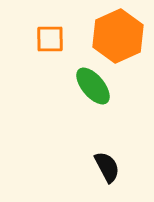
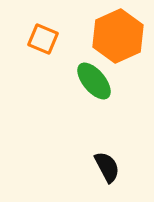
orange square: moved 7 px left; rotated 24 degrees clockwise
green ellipse: moved 1 px right, 5 px up
